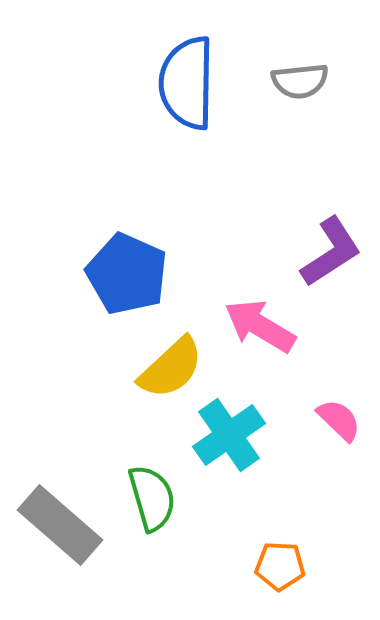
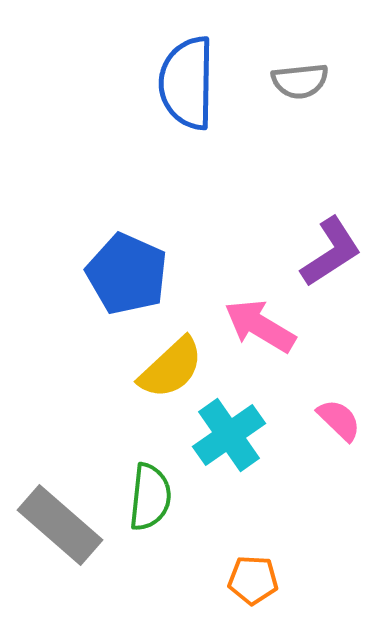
green semicircle: moved 2 px left, 1 px up; rotated 22 degrees clockwise
orange pentagon: moved 27 px left, 14 px down
